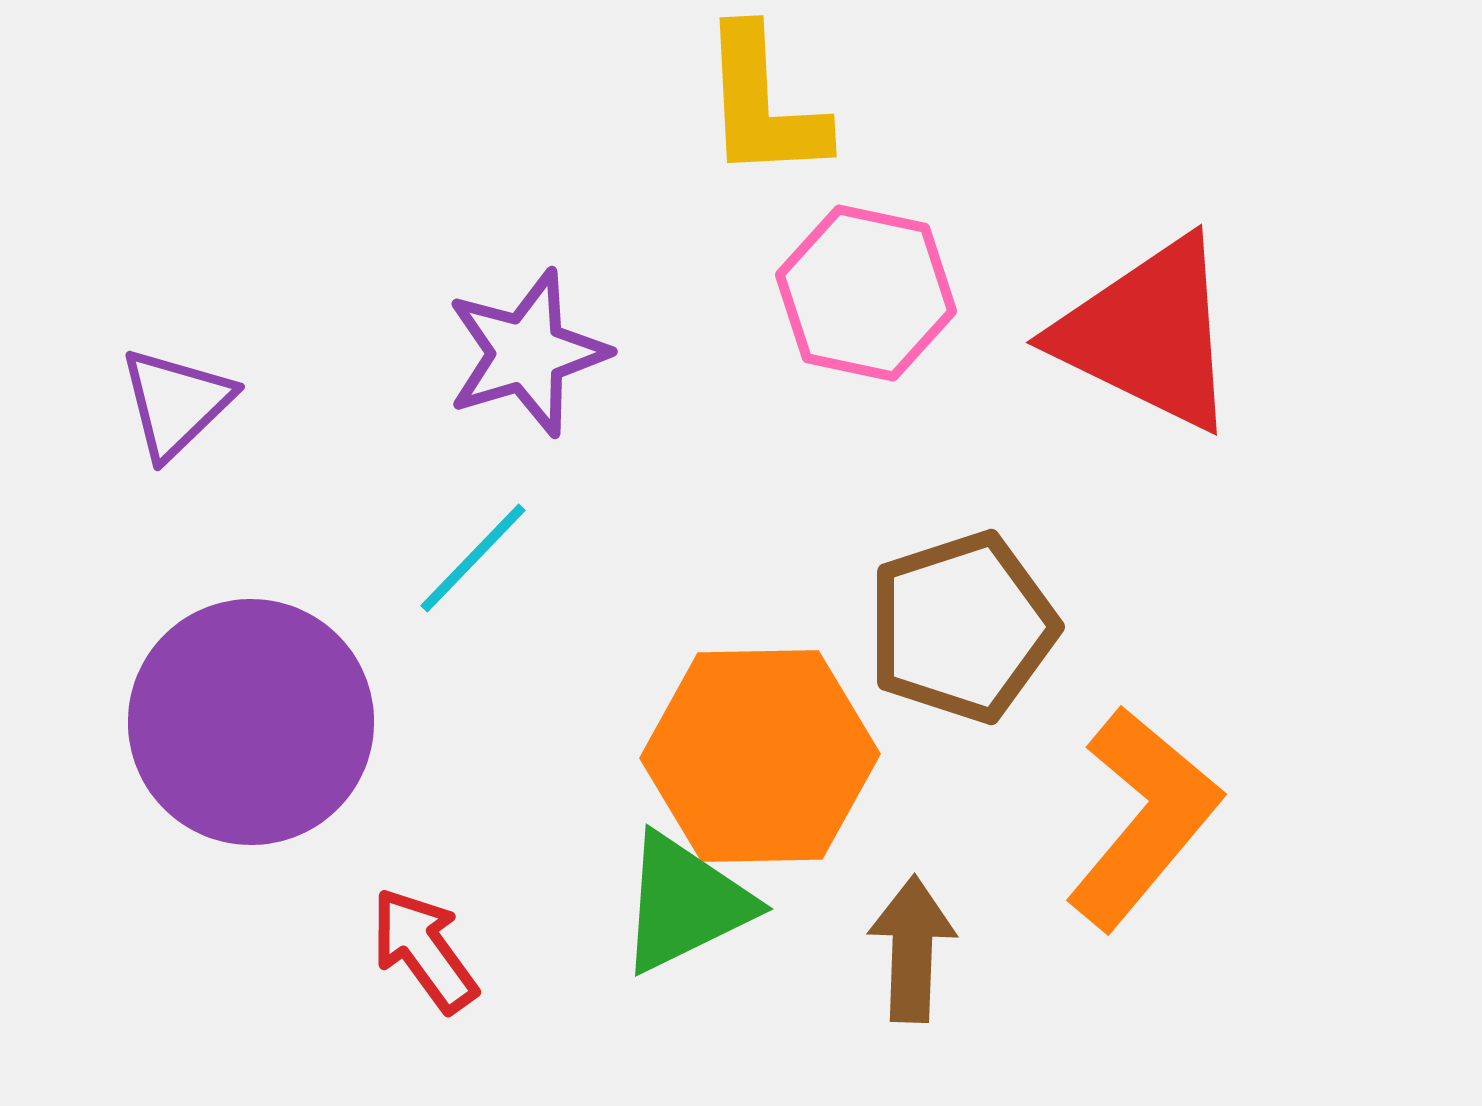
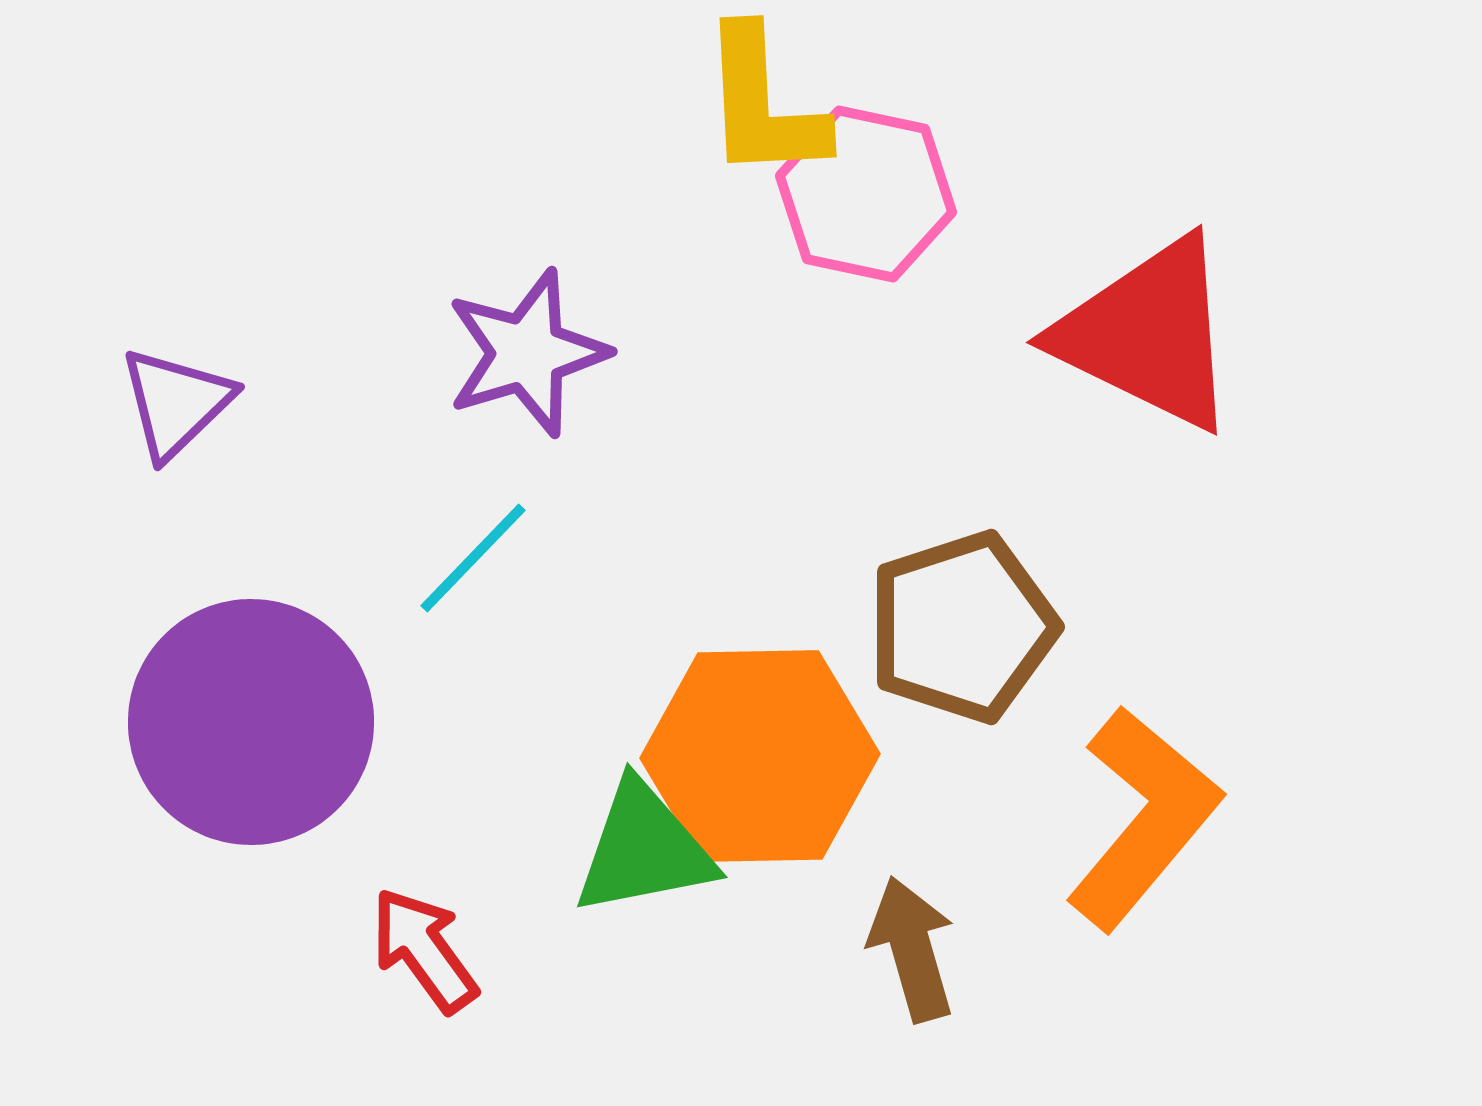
pink hexagon: moved 99 px up
green triangle: moved 41 px left, 54 px up; rotated 15 degrees clockwise
brown arrow: rotated 18 degrees counterclockwise
